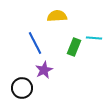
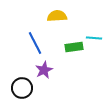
green rectangle: rotated 60 degrees clockwise
